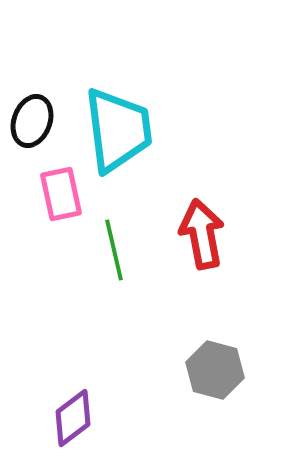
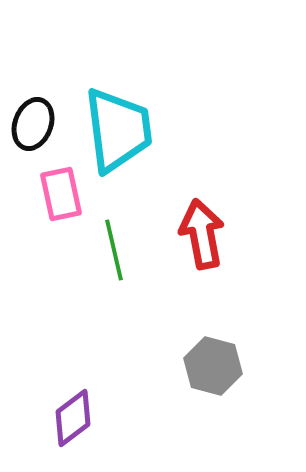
black ellipse: moved 1 px right, 3 px down
gray hexagon: moved 2 px left, 4 px up
